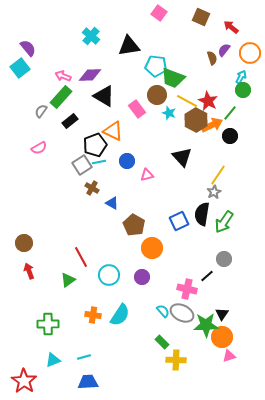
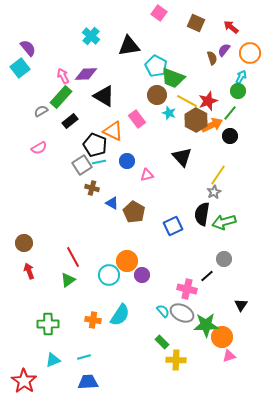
brown square at (201, 17): moved 5 px left, 6 px down
cyan pentagon at (156, 66): rotated 20 degrees clockwise
purple diamond at (90, 75): moved 4 px left, 1 px up
pink arrow at (63, 76): rotated 42 degrees clockwise
green circle at (243, 90): moved 5 px left, 1 px down
red star at (208, 101): rotated 24 degrees clockwise
pink rectangle at (137, 109): moved 10 px down
gray semicircle at (41, 111): rotated 24 degrees clockwise
black pentagon at (95, 145): rotated 30 degrees counterclockwise
brown cross at (92, 188): rotated 16 degrees counterclockwise
blue square at (179, 221): moved 6 px left, 5 px down
green arrow at (224, 222): rotated 40 degrees clockwise
brown pentagon at (134, 225): moved 13 px up
orange circle at (152, 248): moved 25 px left, 13 px down
red line at (81, 257): moved 8 px left
purple circle at (142, 277): moved 2 px up
black triangle at (222, 314): moved 19 px right, 9 px up
orange cross at (93, 315): moved 5 px down
